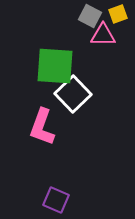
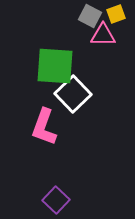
yellow square: moved 2 px left
pink L-shape: moved 2 px right
purple square: rotated 20 degrees clockwise
